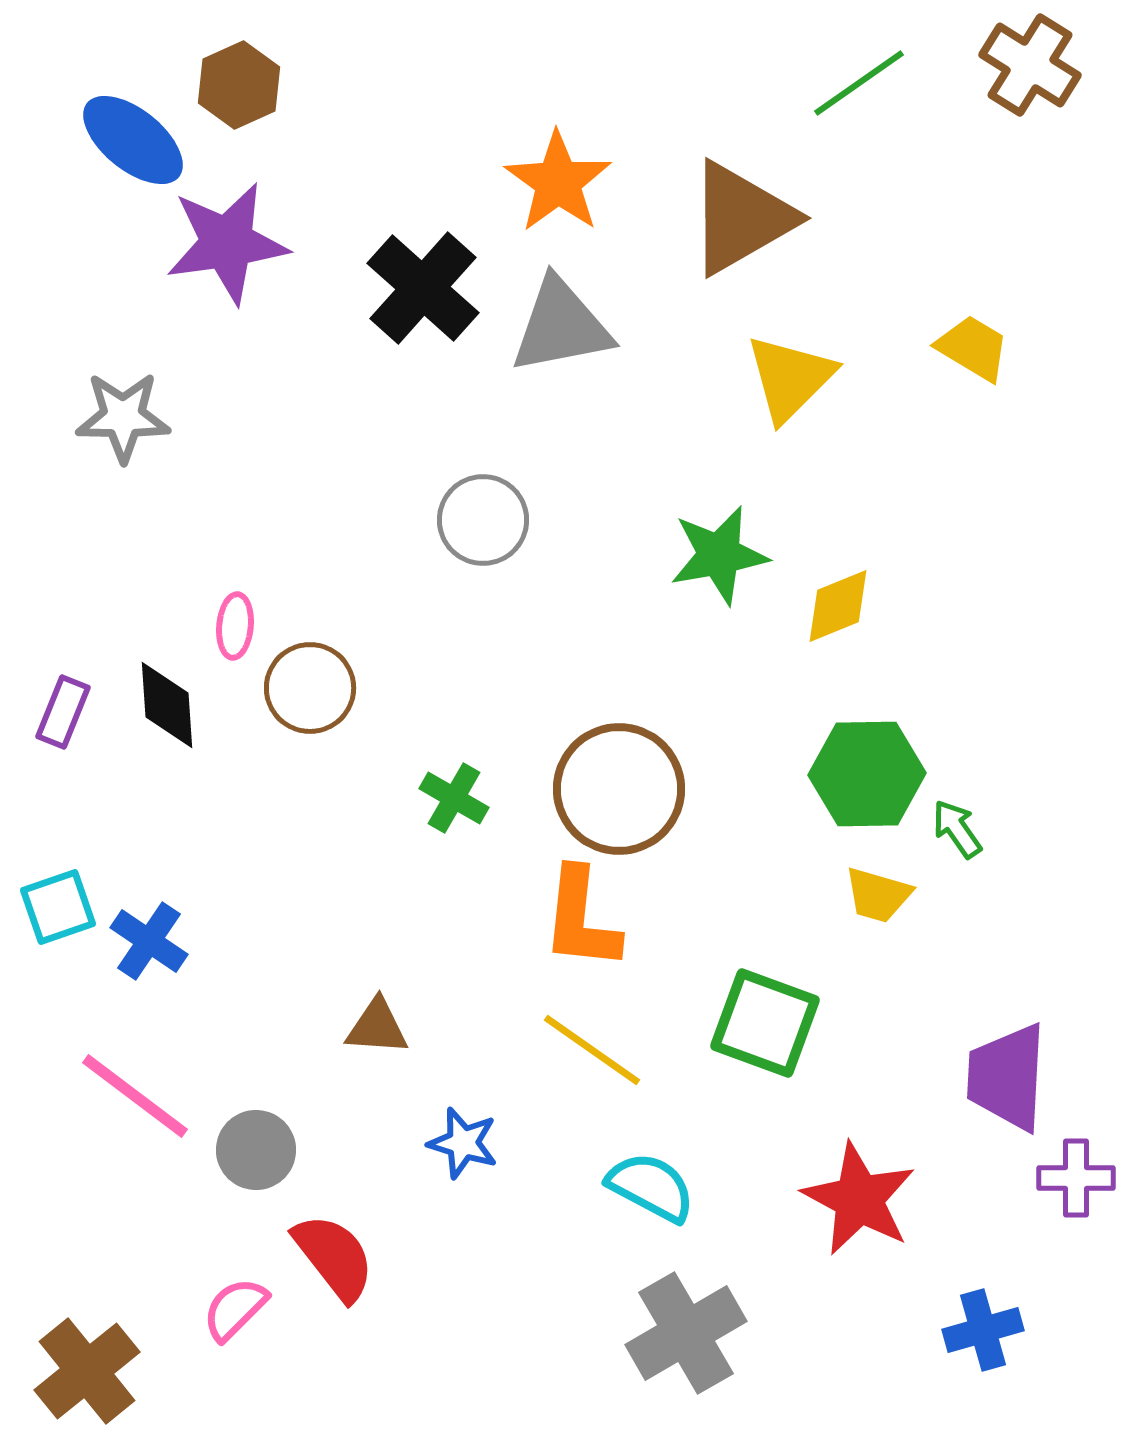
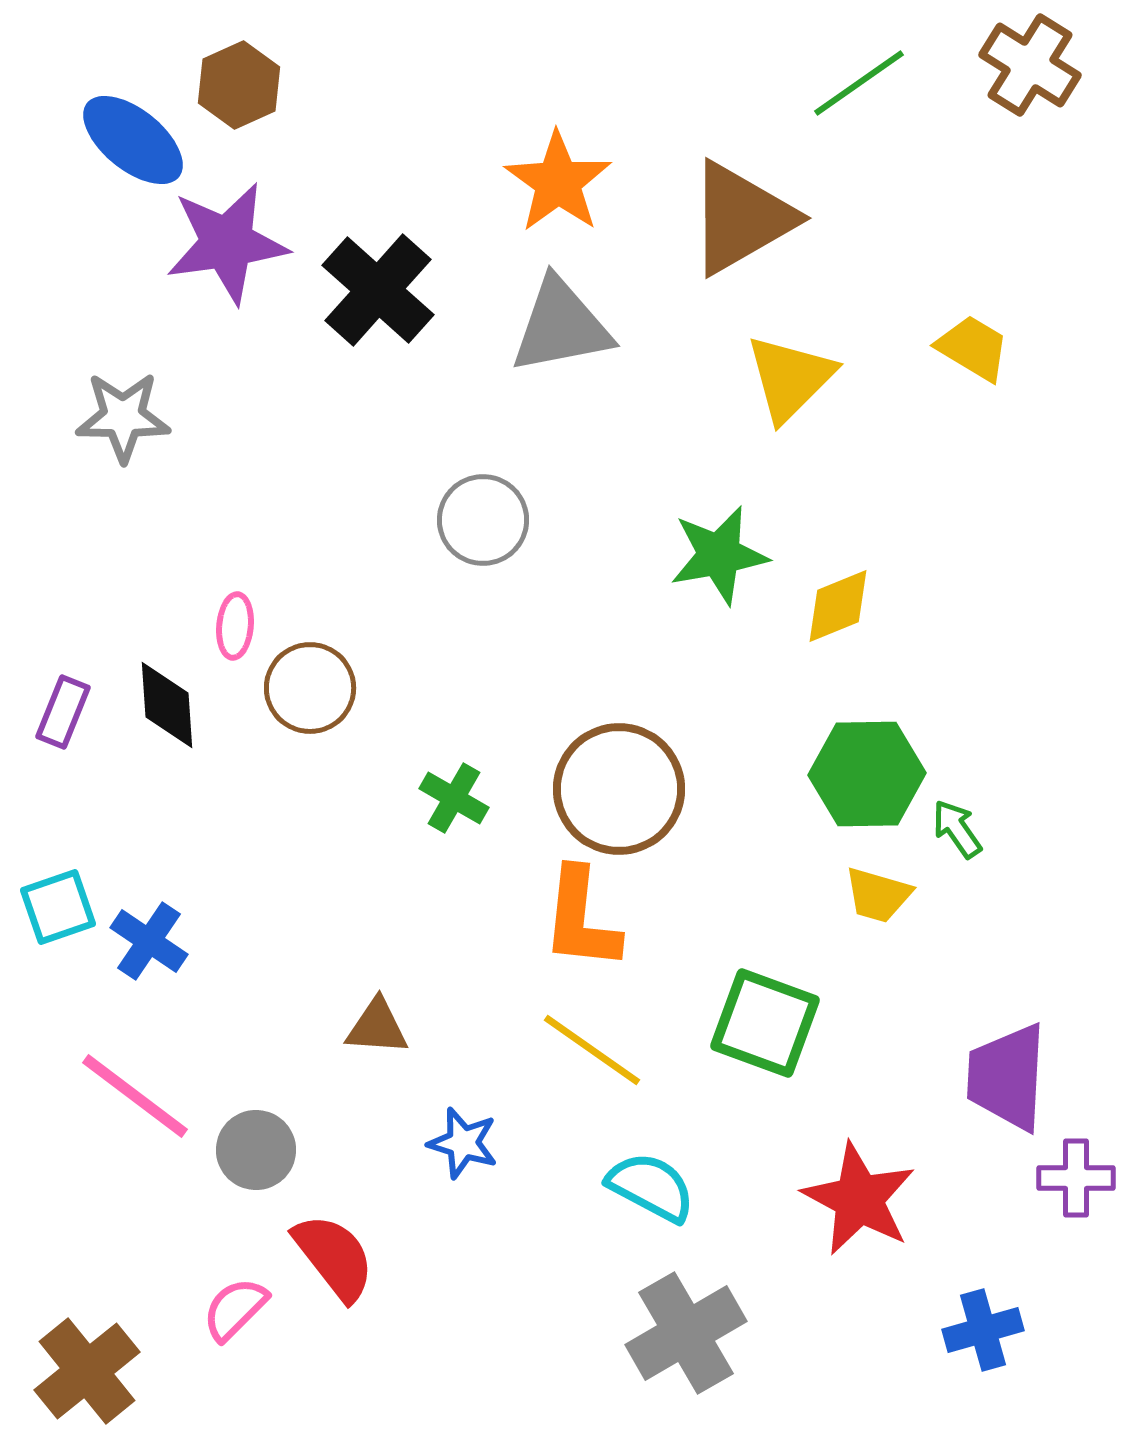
black cross at (423, 288): moved 45 px left, 2 px down
